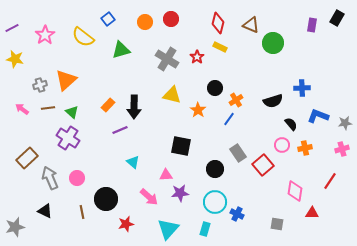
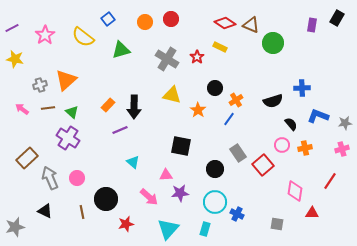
red diamond at (218, 23): moved 7 px right; rotated 70 degrees counterclockwise
